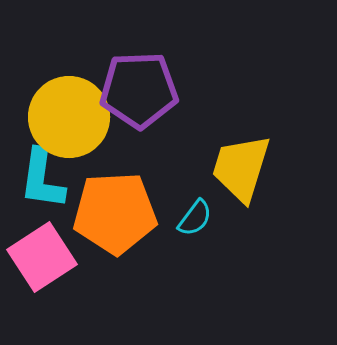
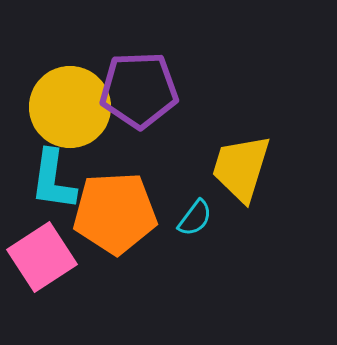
yellow circle: moved 1 px right, 10 px up
cyan L-shape: moved 11 px right, 1 px down
